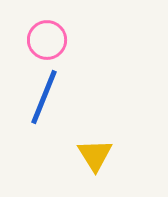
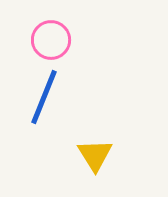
pink circle: moved 4 px right
